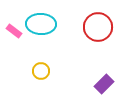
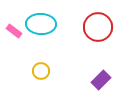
purple rectangle: moved 3 px left, 4 px up
